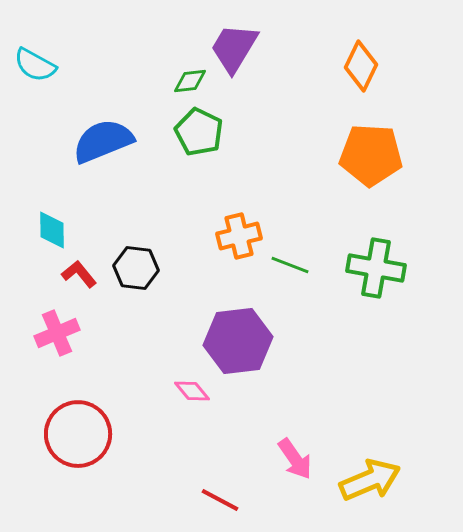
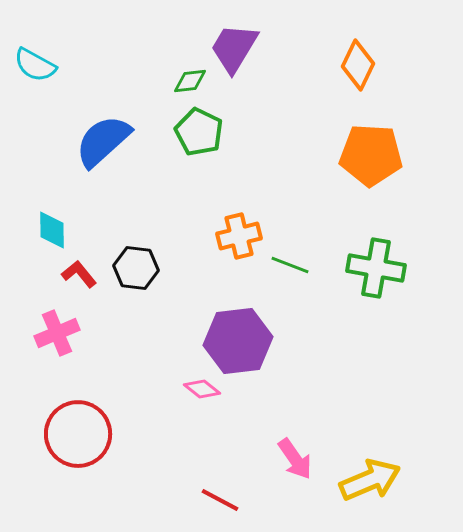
orange diamond: moved 3 px left, 1 px up
blue semicircle: rotated 20 degrees counterclockwise
pink diamond: moved 10 px right, 2 px up; rotated 12 degrees counterclockwise
